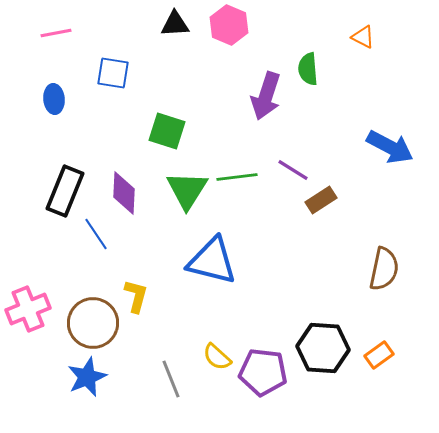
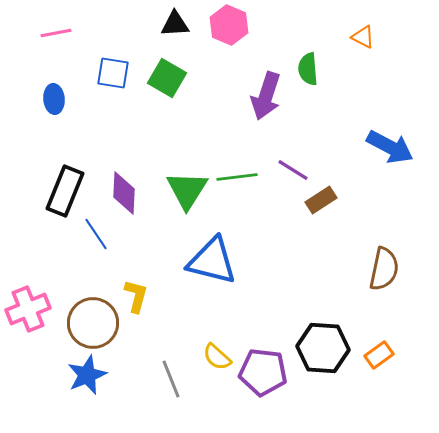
green square: moved 53 px up; rotated 12 degrees clockwise
blue star: moved 2 px up
